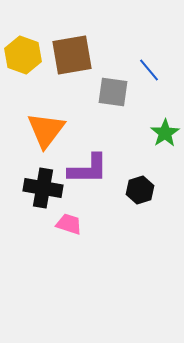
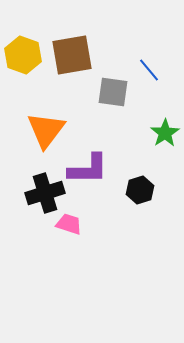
black cross: moved 2 px right, 5 px down; rotated 27 degrees counterclockwise
